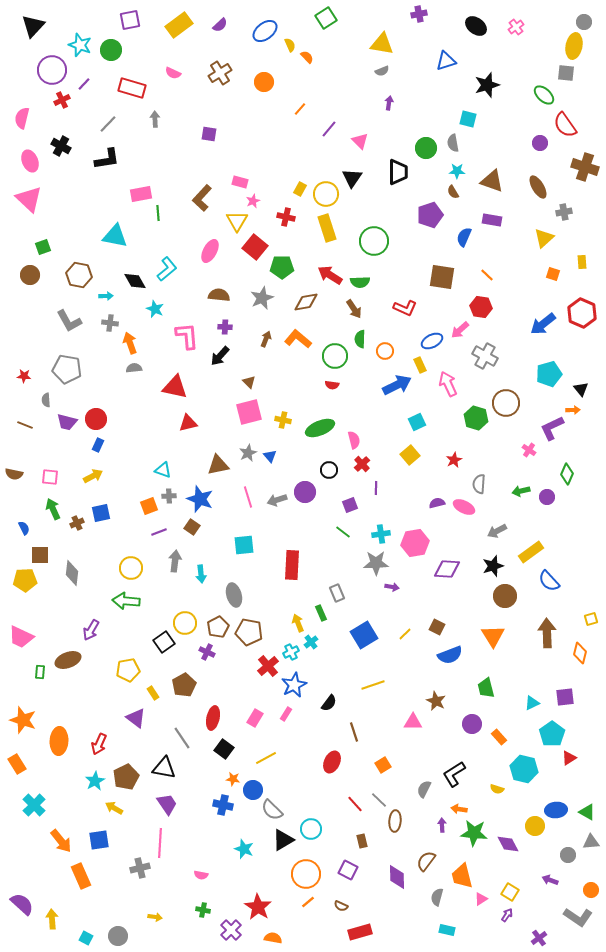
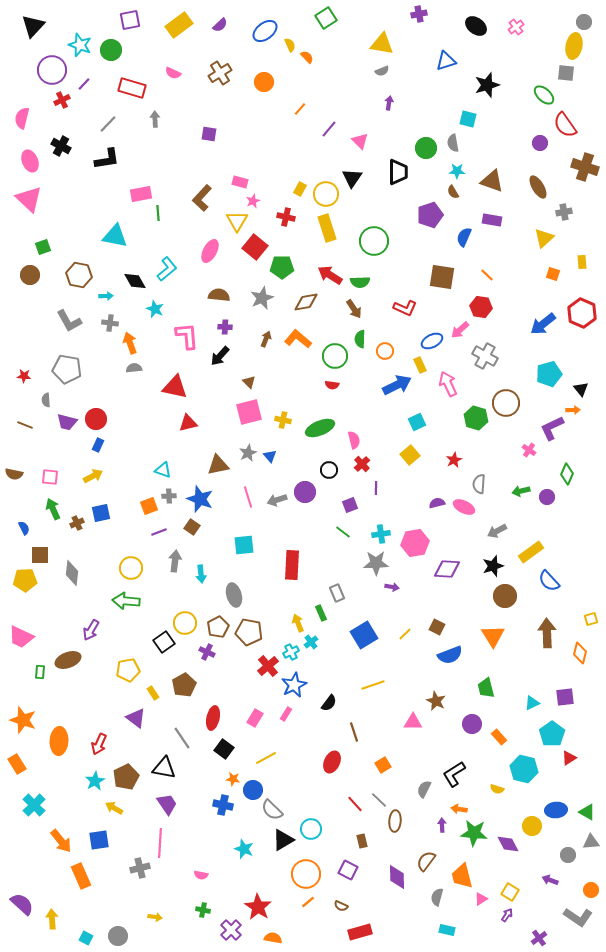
yellow circle at (535, 826): moved 3 px left
